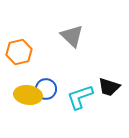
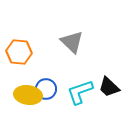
gray triangle: moved 6 px down
orange hexagon: rotated 20 degrees clockwise
black trapezoid: rotated 25 degrees clockwise
cyan L-shape: moved 5 px up
